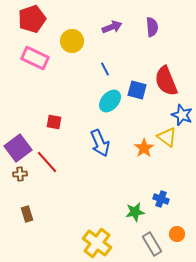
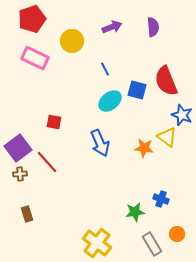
purple semicircle: moved 1 px right
cyan ellipse: rotated 10 degrees clockwise
orange star: rotated 30 degrees counterclockwise
